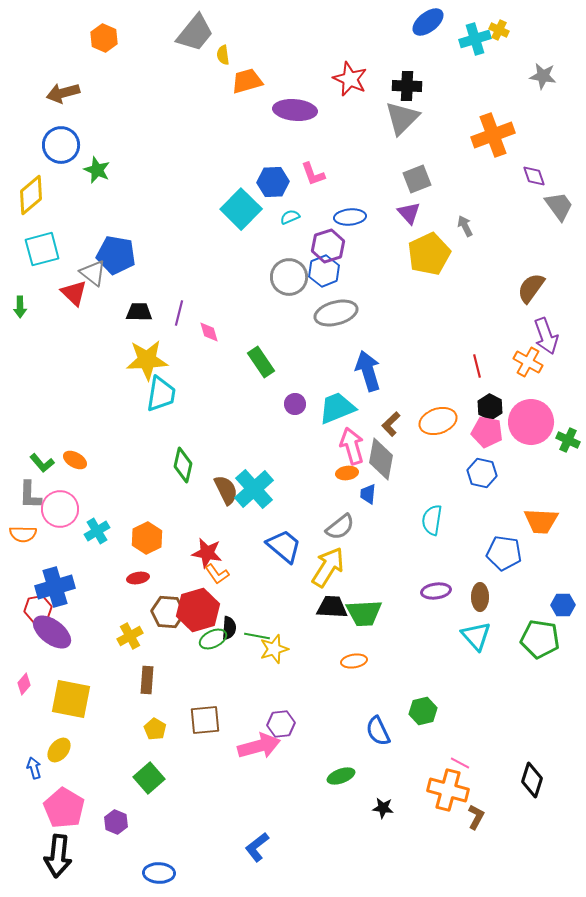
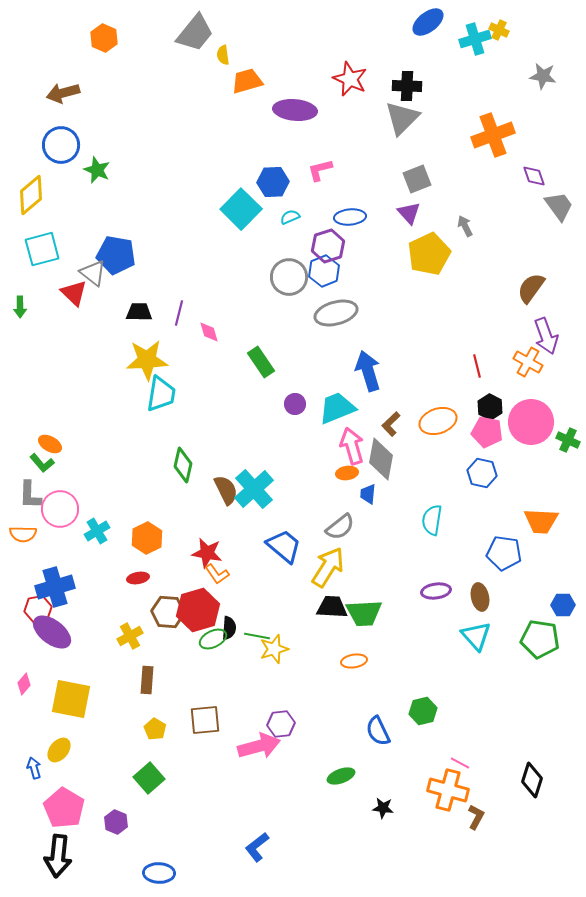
pink L-shape at (313, 174): moved 7 px right, 4 px up; rotated 96 degrees clockwise
orange ellipse at (75, 460): moved 25 px left, 16 px up
brown ellipse at (480, 597): rotated 12 degrees counterclockwise
